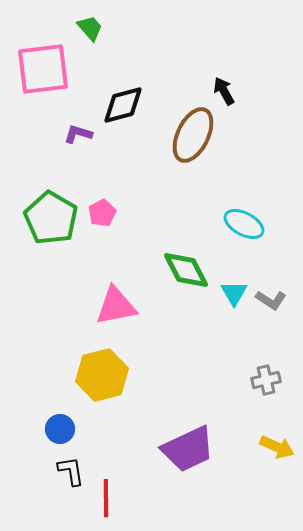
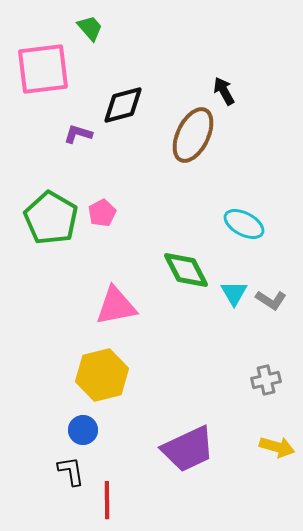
blue circle: moved 23 px right, 1 px down
yellow arrow: rotated 8 degrees counterclockwise
red line: moved 1 px right, 2 px down
